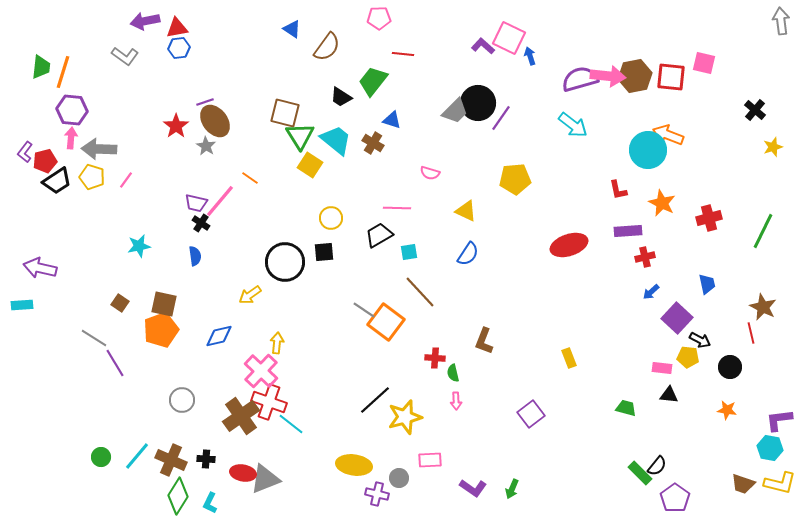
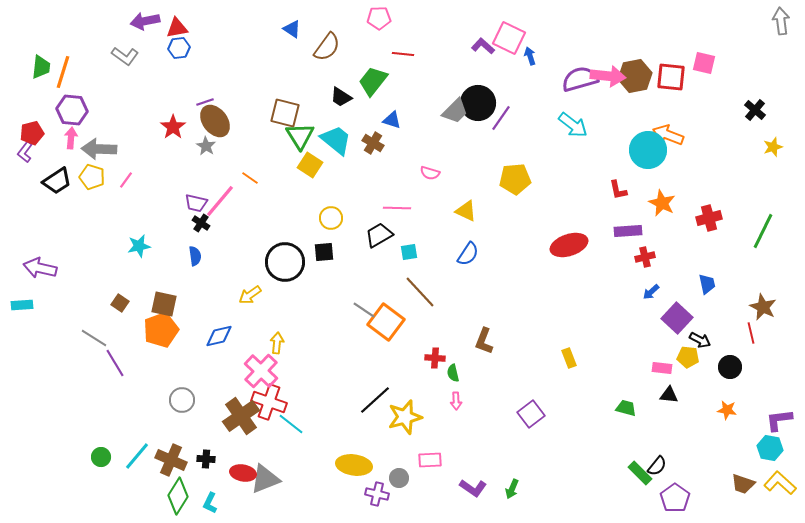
red star at (176, 126): moved 3 px left, 1 px down
red pentagon at (45, 161): moved 13 px left, 28 px up
yellow L-shape at (780, 483): rotated 152 degrees counterclockwise
